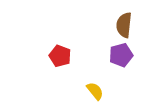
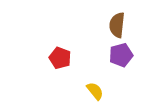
brown semicircle: moved 7 px left
red pentagon: moved 2 px down
